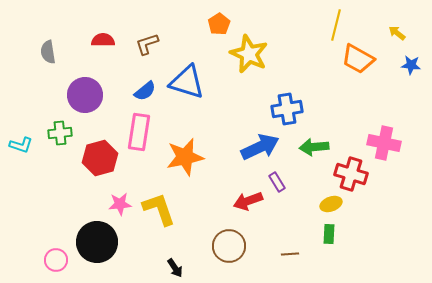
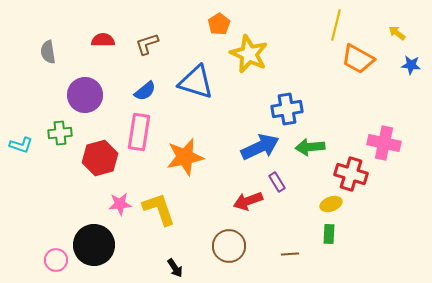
blue triangle: moved 9 px right
green arrow: moved 4 px left
black circle: moved 3 px left, 3 px down
